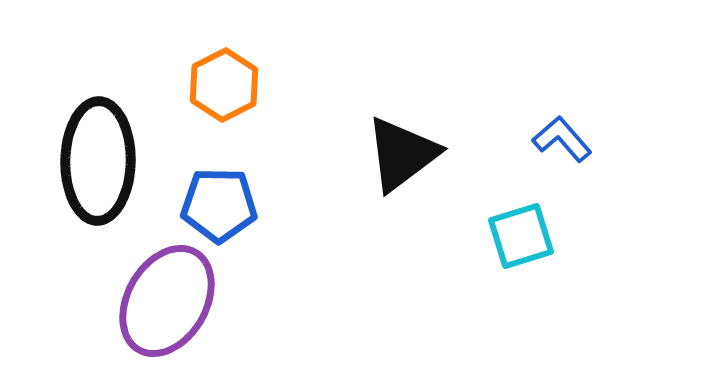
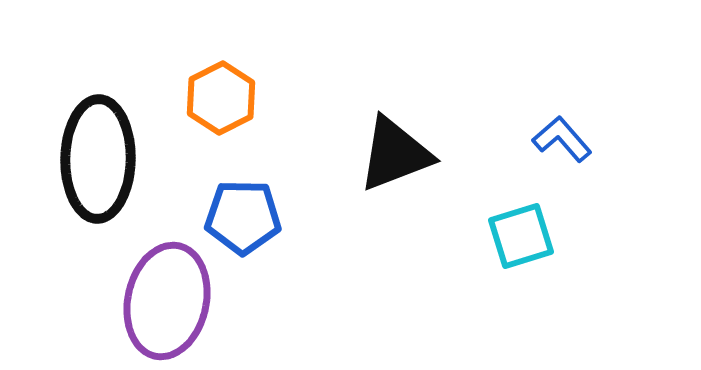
orange hexagon: moved 3 px left, 13 px down
black triangle: moved 7 px left; rotated 16 degrees clockwise
black ellipse: moved 2 px up
blue pentagon: moved 24 px right, 12 px down
purple ellipse: rotated 18 degrees counterclockwise
